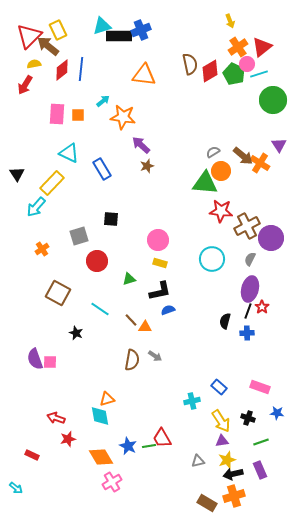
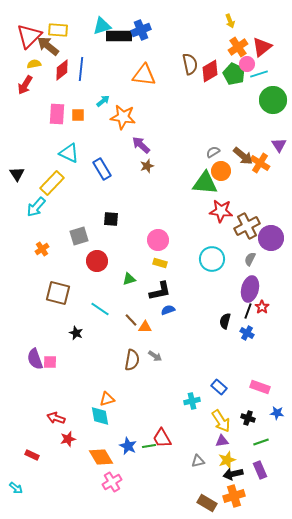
yellow rectangle at (58, 30): rotated 60 degrees counterclockwise
brown square at (58, 293): rotated 15 degrees counterclockwise
blue cross at (247, 333): rotated 32 degrees clockwise
